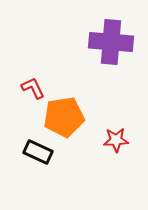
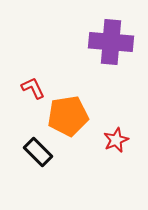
orange pentagon: moved 4 px right, 1 px up
red star: rotated 20 degrees counterclockwise
black rectangle: rotated 20 degrees clockwise
